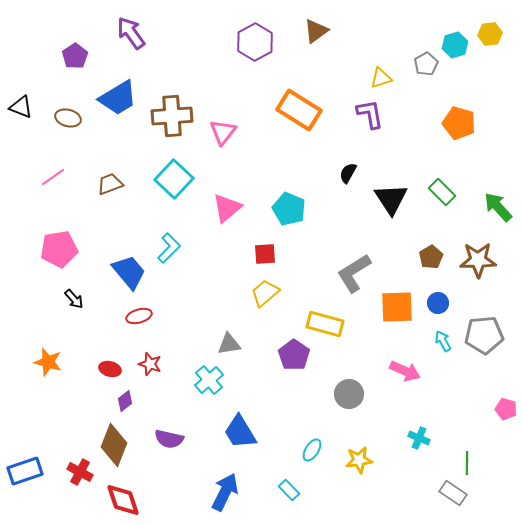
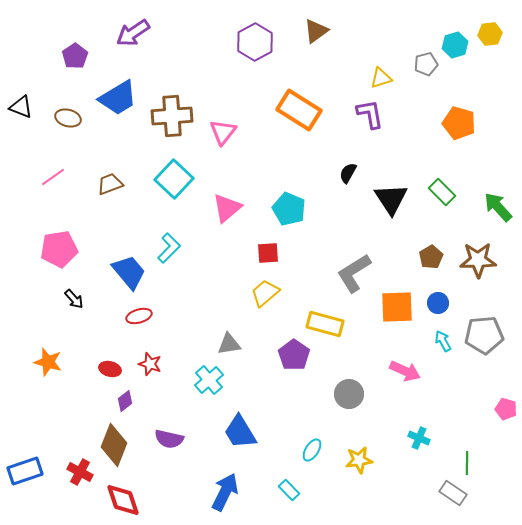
purple arrow at (131, 33): moved 2 px right; rotated 88 degrees counterclockwise
gray pentagon at (426, 64): rotated 15 degrees clockwise
red square at (265, 254): moved 3 px right, 1 px up
